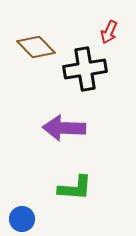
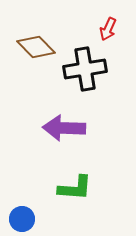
red arrow: moved 1 px left, 3 px up
